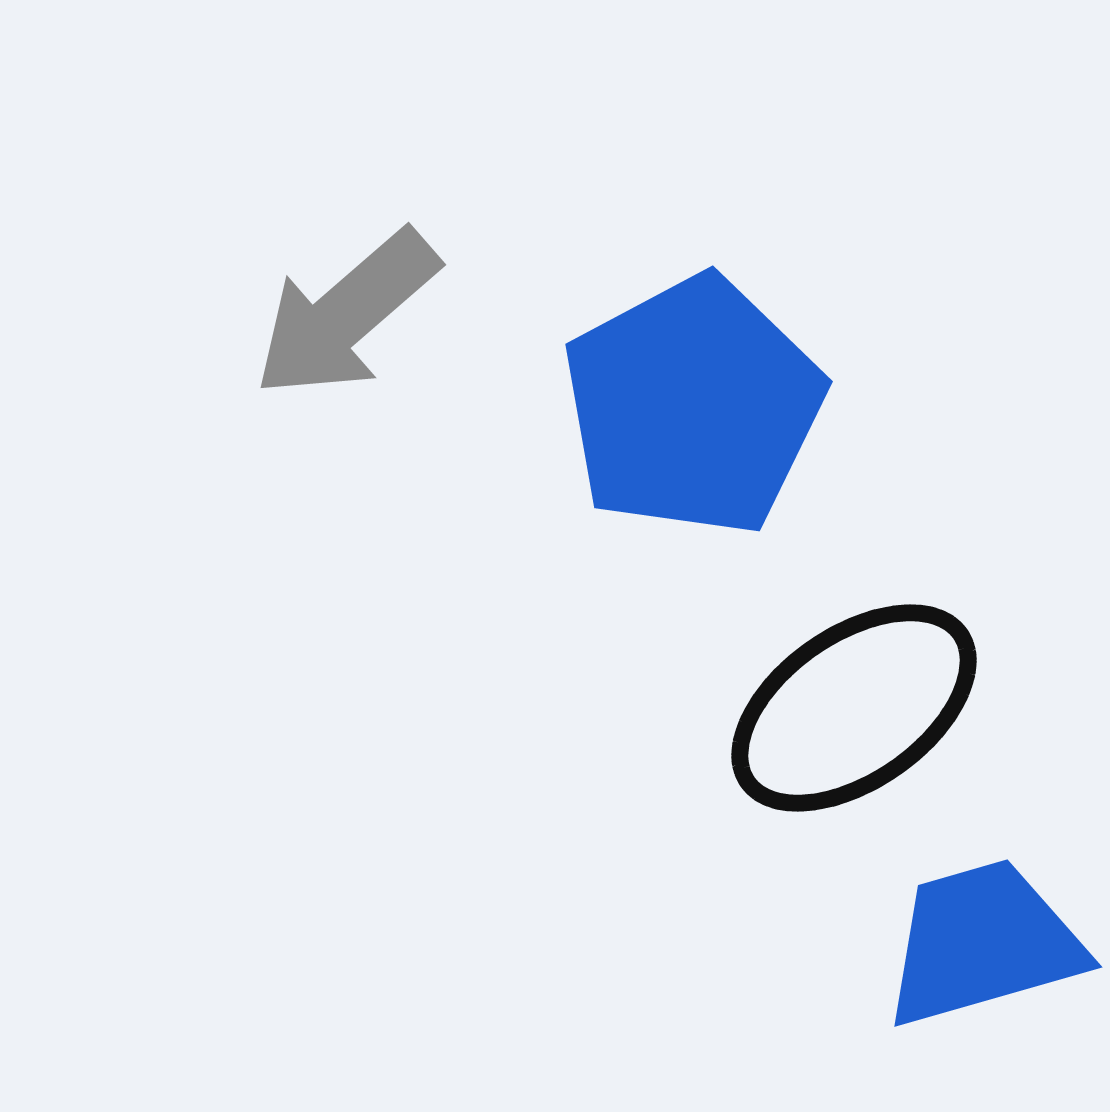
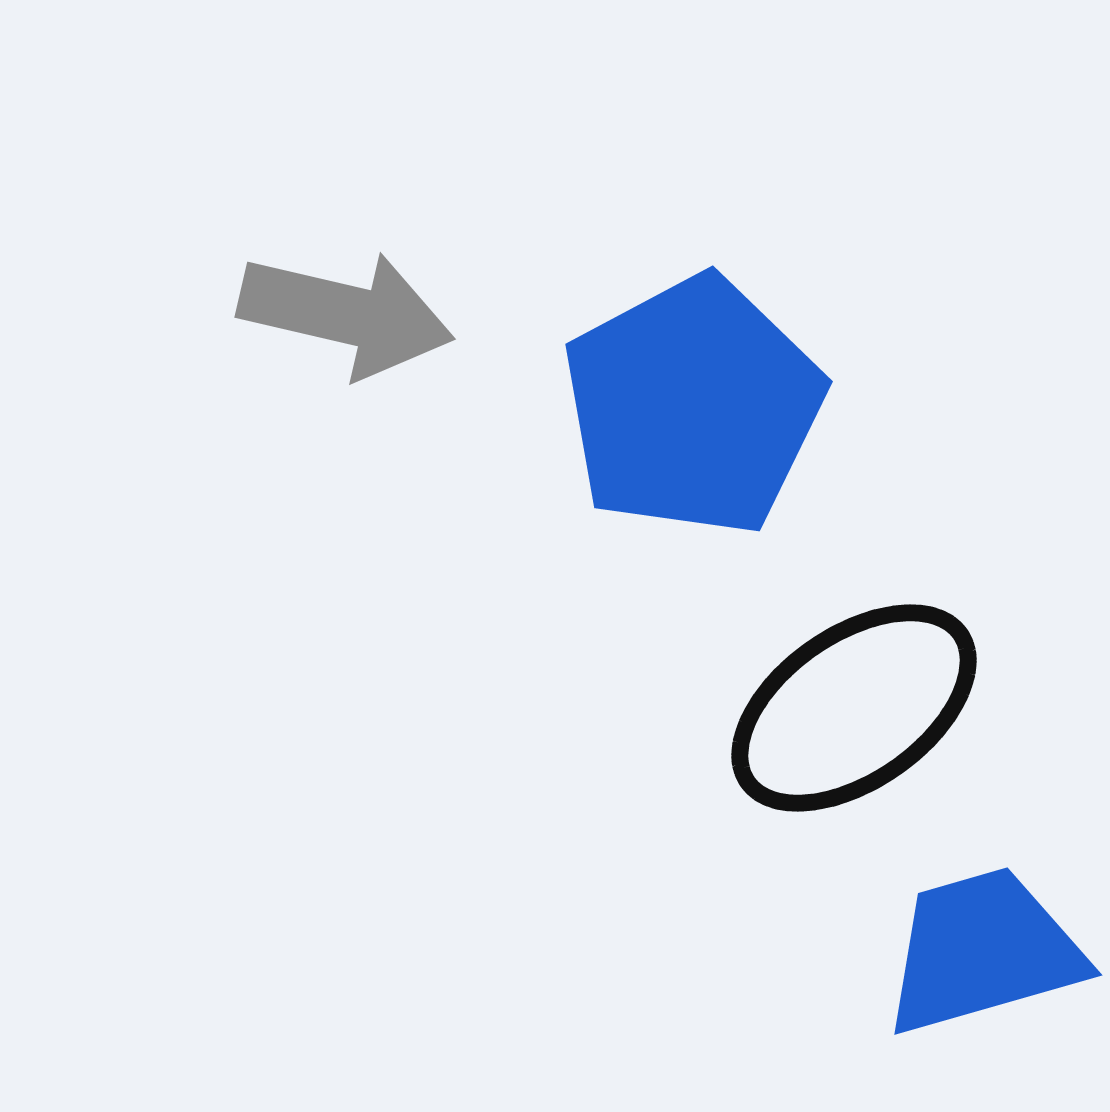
gray arrow: rotated 126 degrees counterclockwise
blue trapezoid: moved 8 px down
